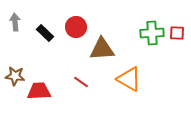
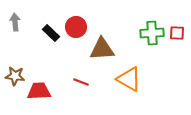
black rectangle: moved 6 px right
red line: rotated 14 degrees counterclockwise
